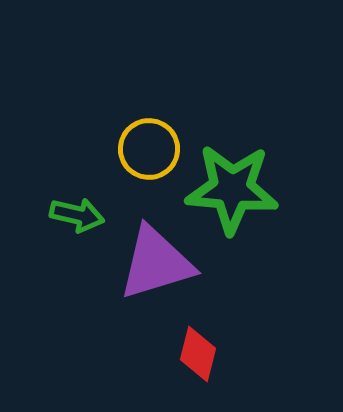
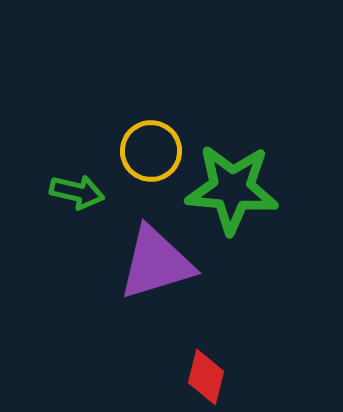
yellow circle: moved 2 px right, 2 px down
green arrow: moved 23 px up
red diamond: moved 8 px right, 23 px down
